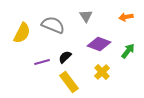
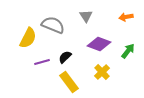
yellow semicircle: moved 6 px right, 5 px down
